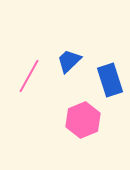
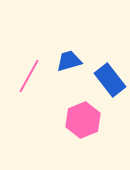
blue trapezoid: rotated 28 degrees clockwise
blue rectangle: rotated 20 degrees counterclockwise
